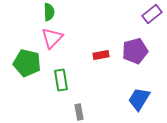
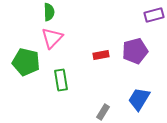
purple rectangle: moved 2 px right, 1 px down; rotated 24 degrees clockwise
green pentagon: moved 1 px left, 1 px up
gray rectangle: moved 24 px right; rotated 42 degrees clockwise
